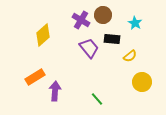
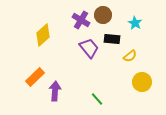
orange rectangle: rotated 12 degrees counterclockwise
